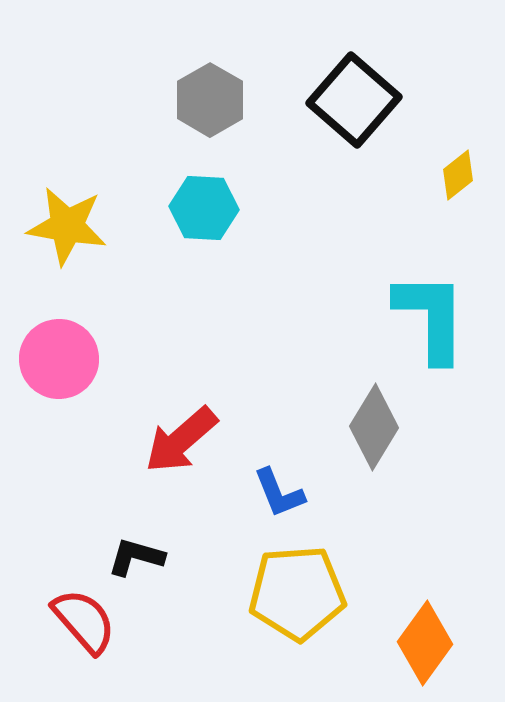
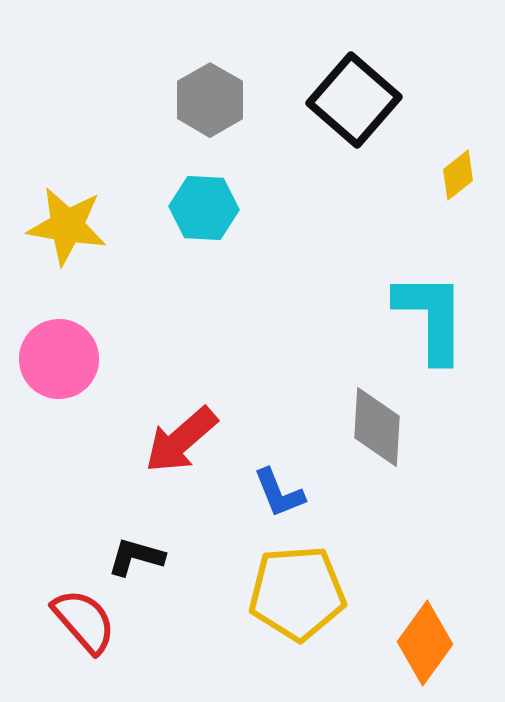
gray diamond: moved 3 px right; rotated 28 degrees counterclockwise
